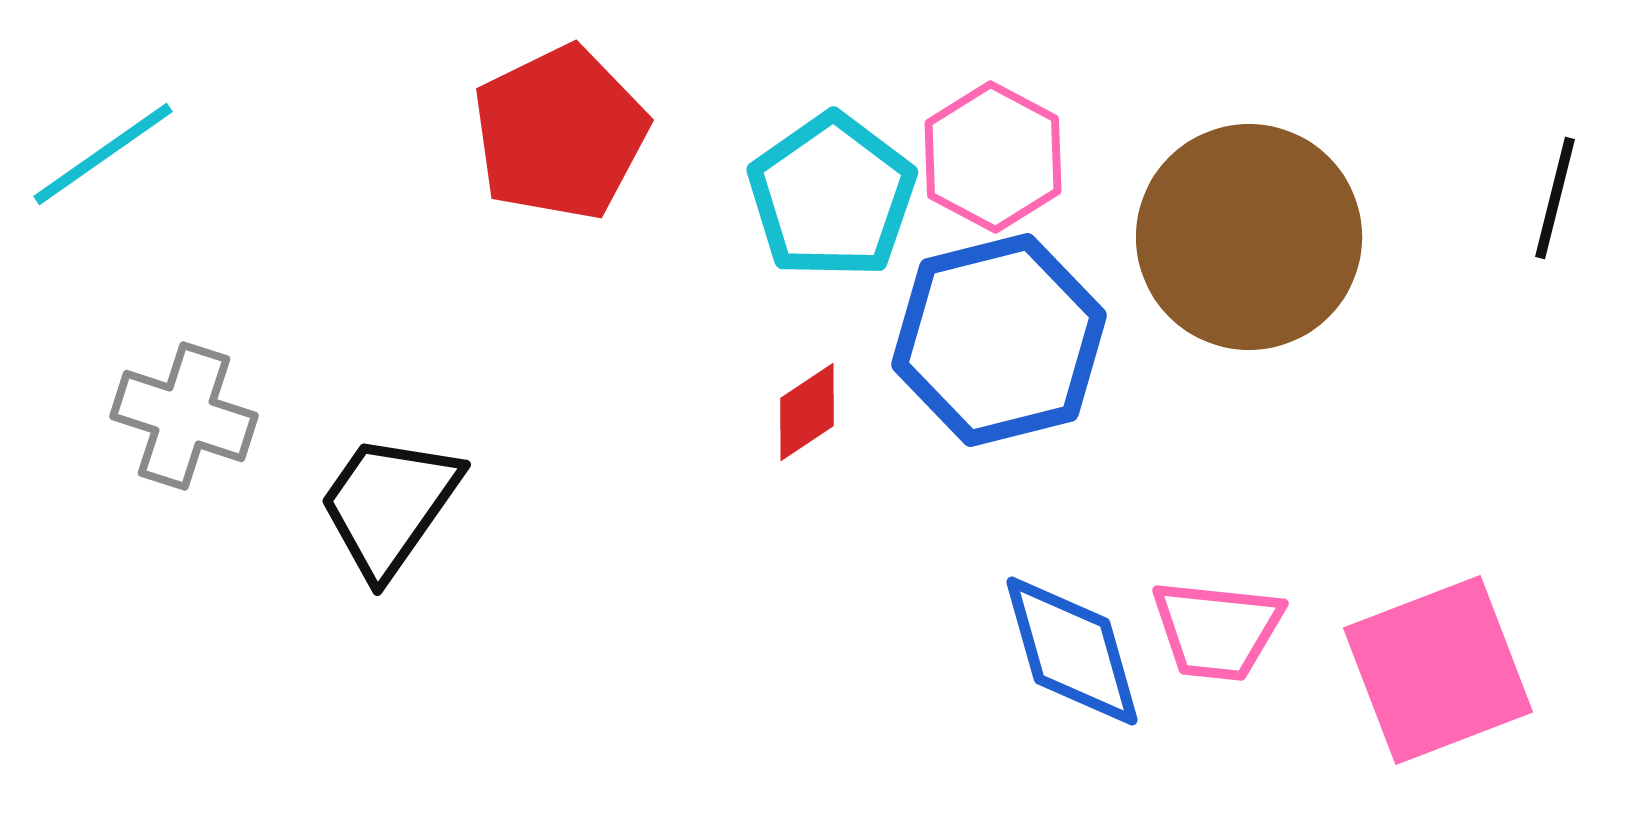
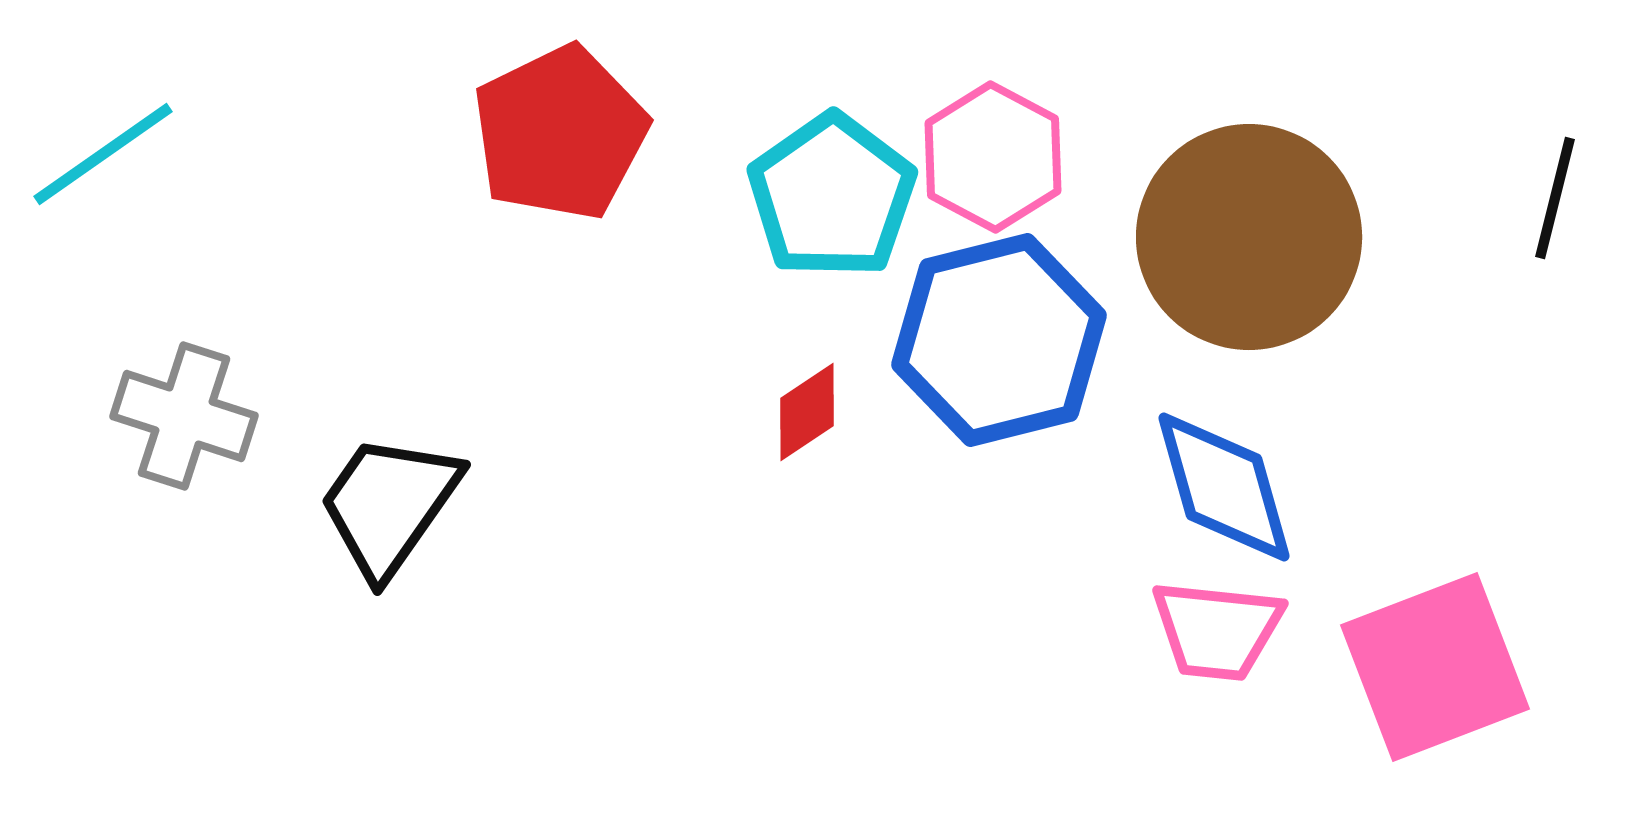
blue diamond: moved 152 px right, 164 px up
pink square: moved 3 px left, 3 px up
